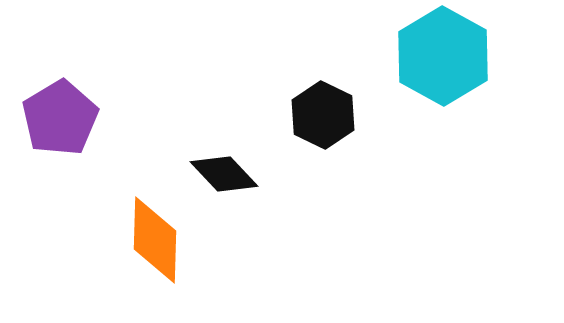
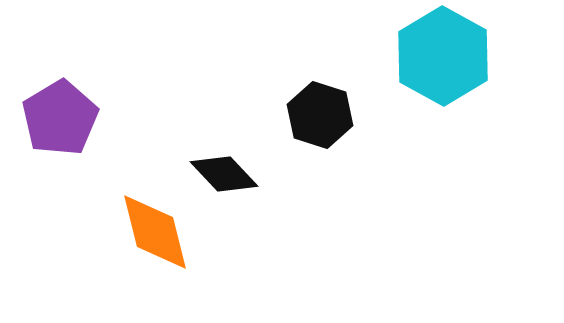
black hexagon: moved 3 px left; rotated 8 degrees counterclockwise
orange diamond: moved 8 px up; rotated 16 degrees counterclockwise
